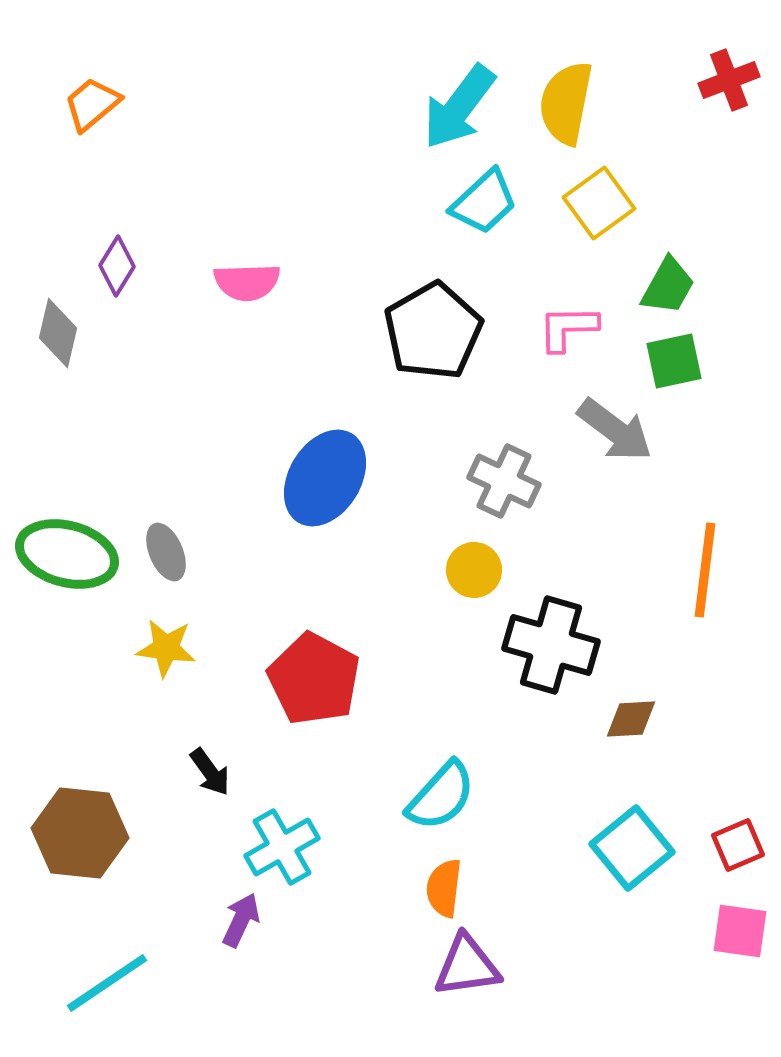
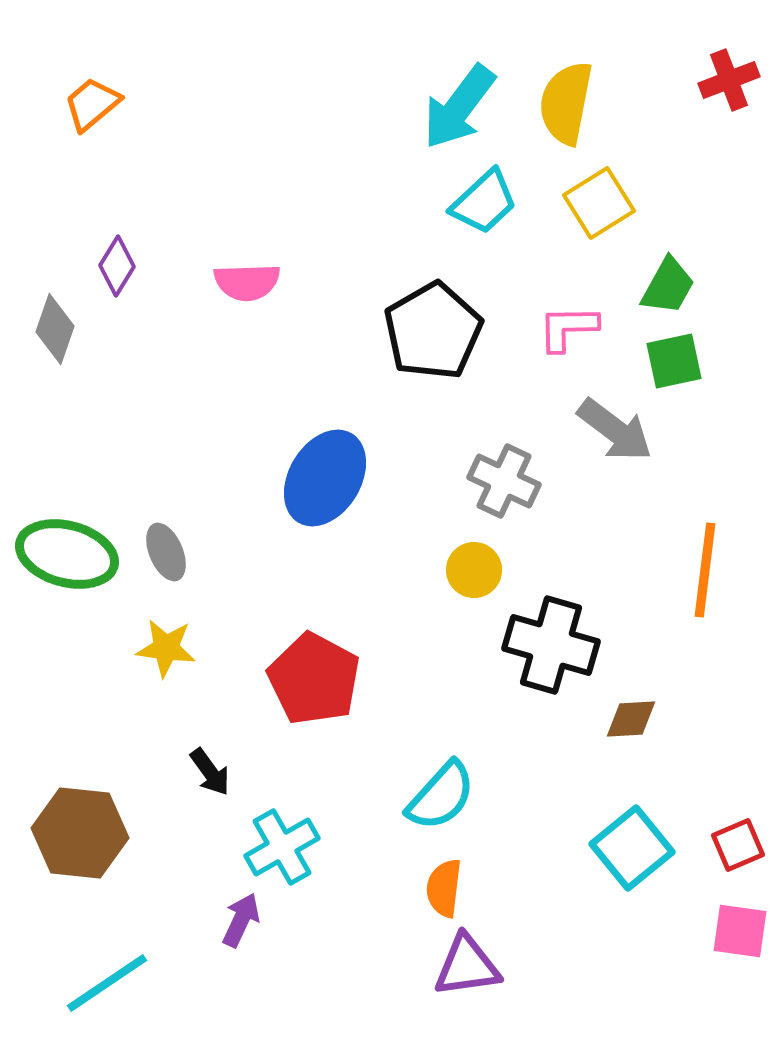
yellow square: rotated 4 degrees clockwise
gray diamond: moved 3 px left, 4 px up; rotated 6 degrees clockwise
